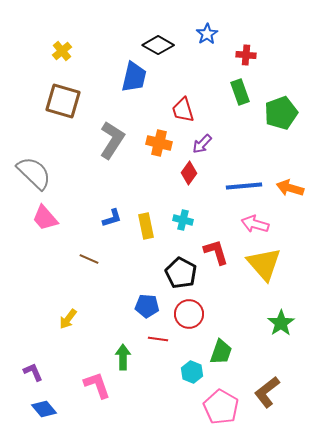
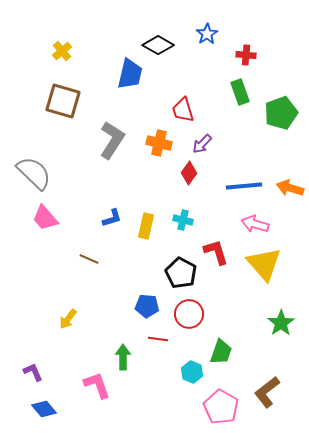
blue trapezoid: moved 4 px left, 3 px up
yellow rectangle: rotated 25 degrees clockwise
